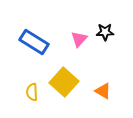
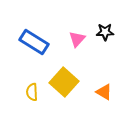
pink triangle: moved 2 px left
orange triangle: moved 1 px right, 1 px down
